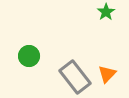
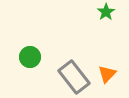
green circle: moved 1 px right, 1 px down
gray rectangle: moved 1 px left
